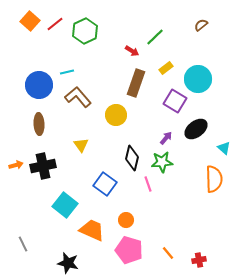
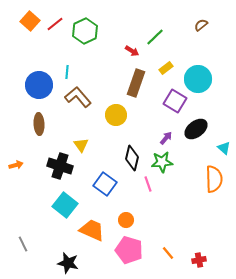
cyan line: rotated 72 degrees counterclockwise
black cross: moved 17 px right; rotated 30 degrees clockwise
